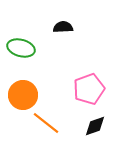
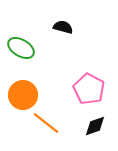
black semicircle: rotated 18 degrees clockwise
green ellipse: rotated 16 degrees clockwise
pink pentagon: rotated 24 degrees counterclockwise
